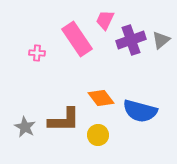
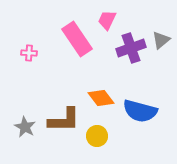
pink trapezoid: moved 2 px right
purple cross: moved 8 px down
pink cross: moved 8 px left
yellow circle: moved 1 px left, 1 px down
